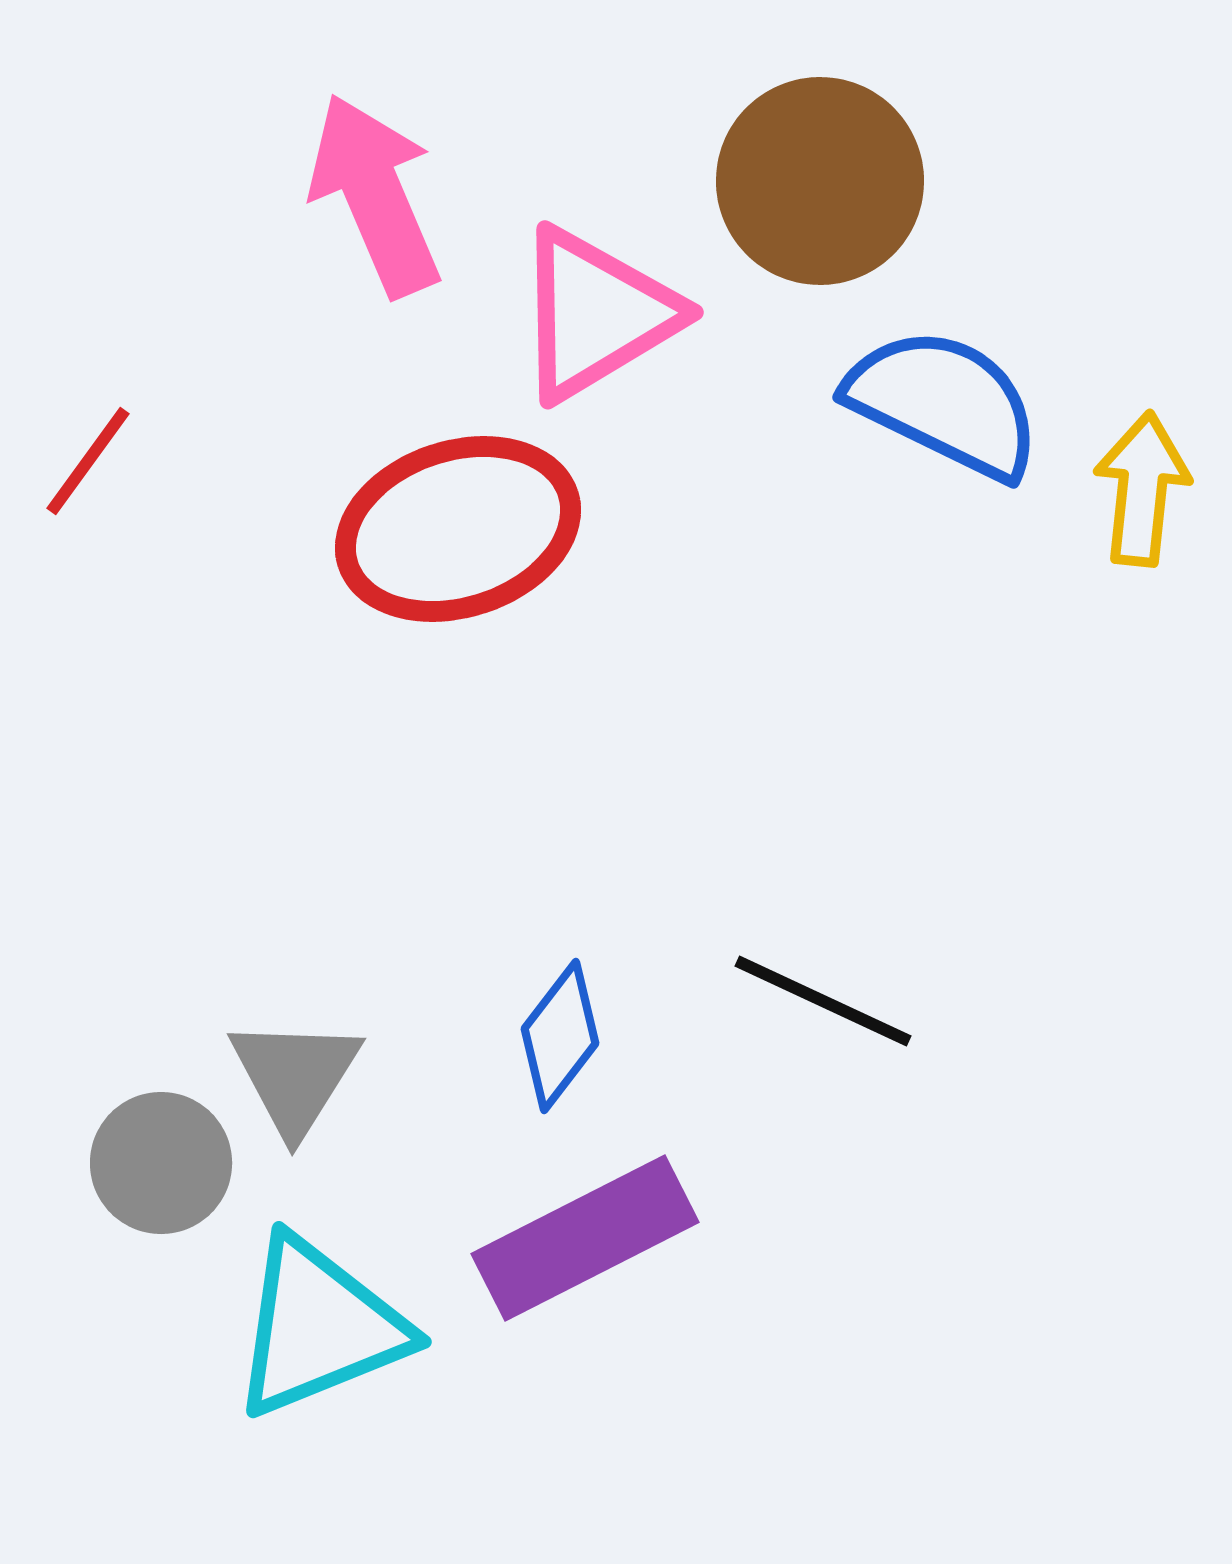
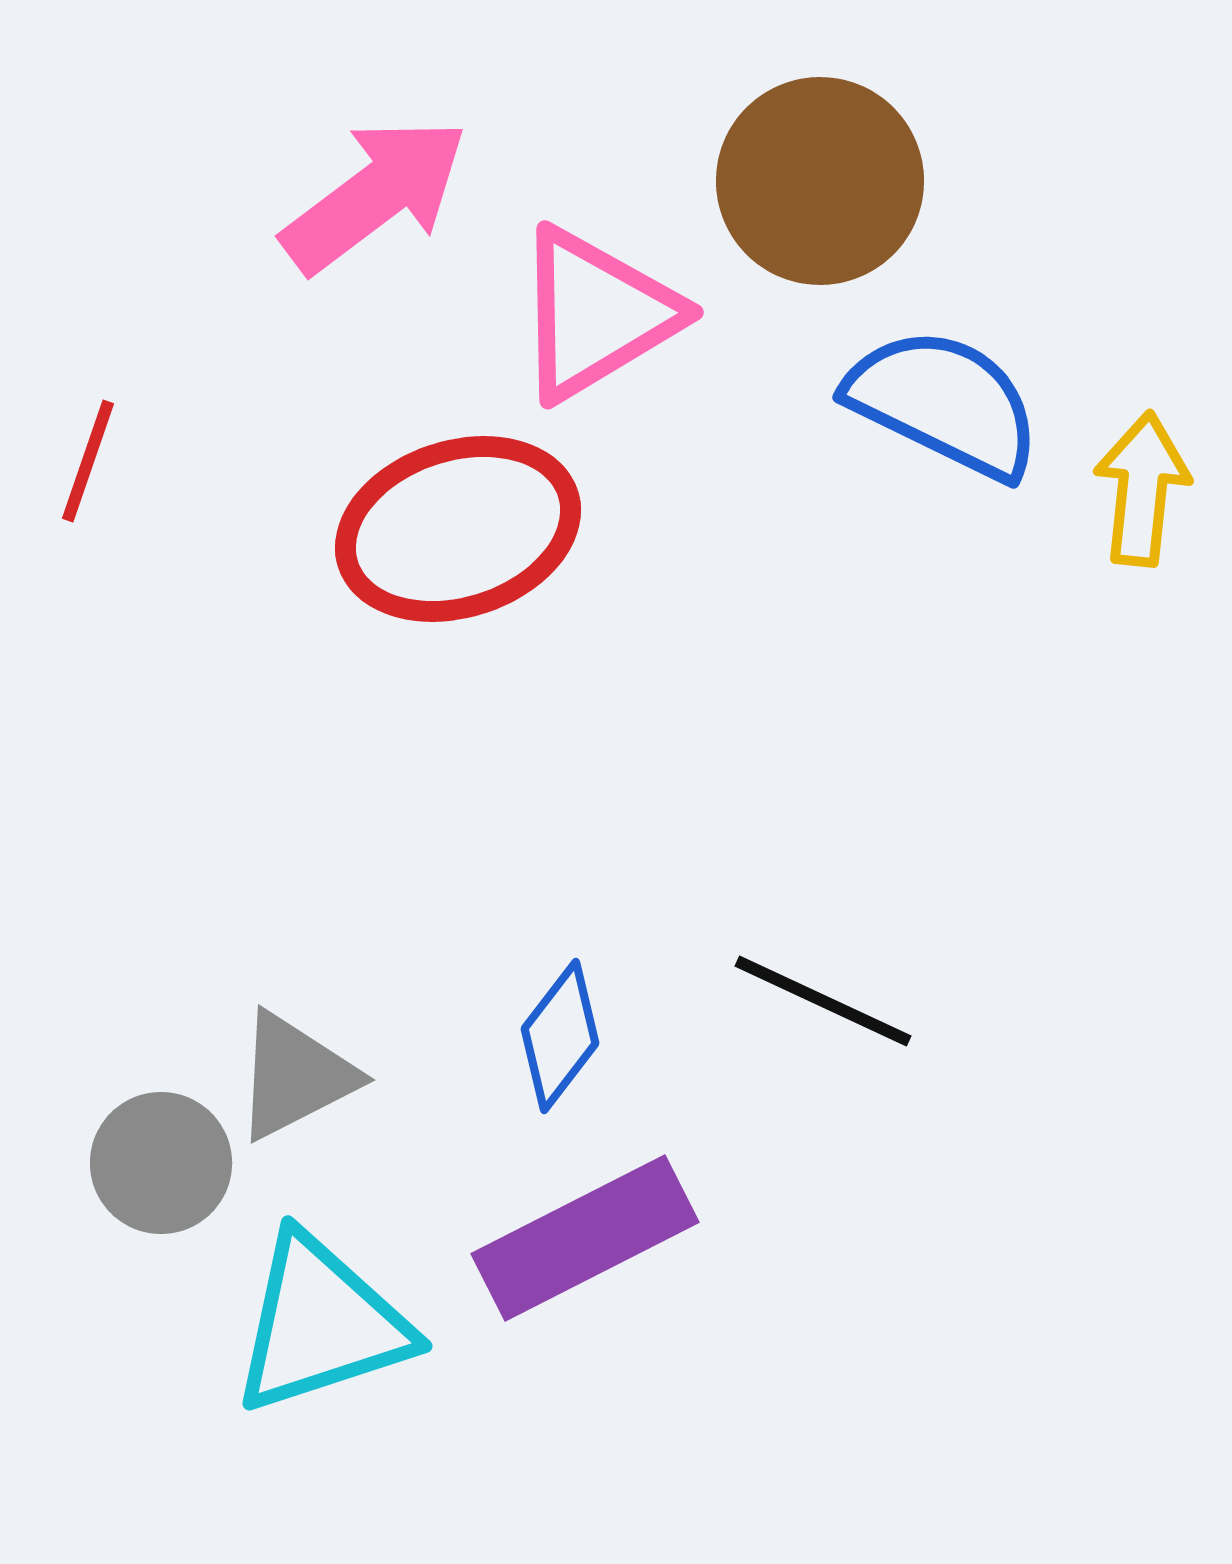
pink arrow: rotated 76 degrees clockwise
red line: rotated 17 degrees counterclockwise
gray triangle: rotated 31 degrees clockwise
cyan triangle: moved 2 px right, 3 px up; rotated 4 degrees clockwise
